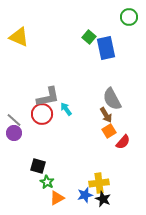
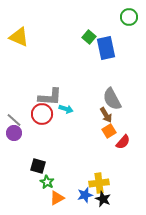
gray L-shape: moved 2 px right; rotated 15 degrees clockwise
cyan arrow: rotated 144 degrees clockwise
